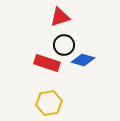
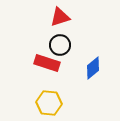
black circle: moved 4 px left
blue diamond: moved 10 px right, 8 px down; rotated 55 degrees counterclockwise
yellow hexagon: rotated 15 degrees clockwise
